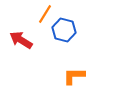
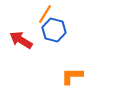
blue hexagon: moved 10 px left
orange L-shape: moved 2 px left
